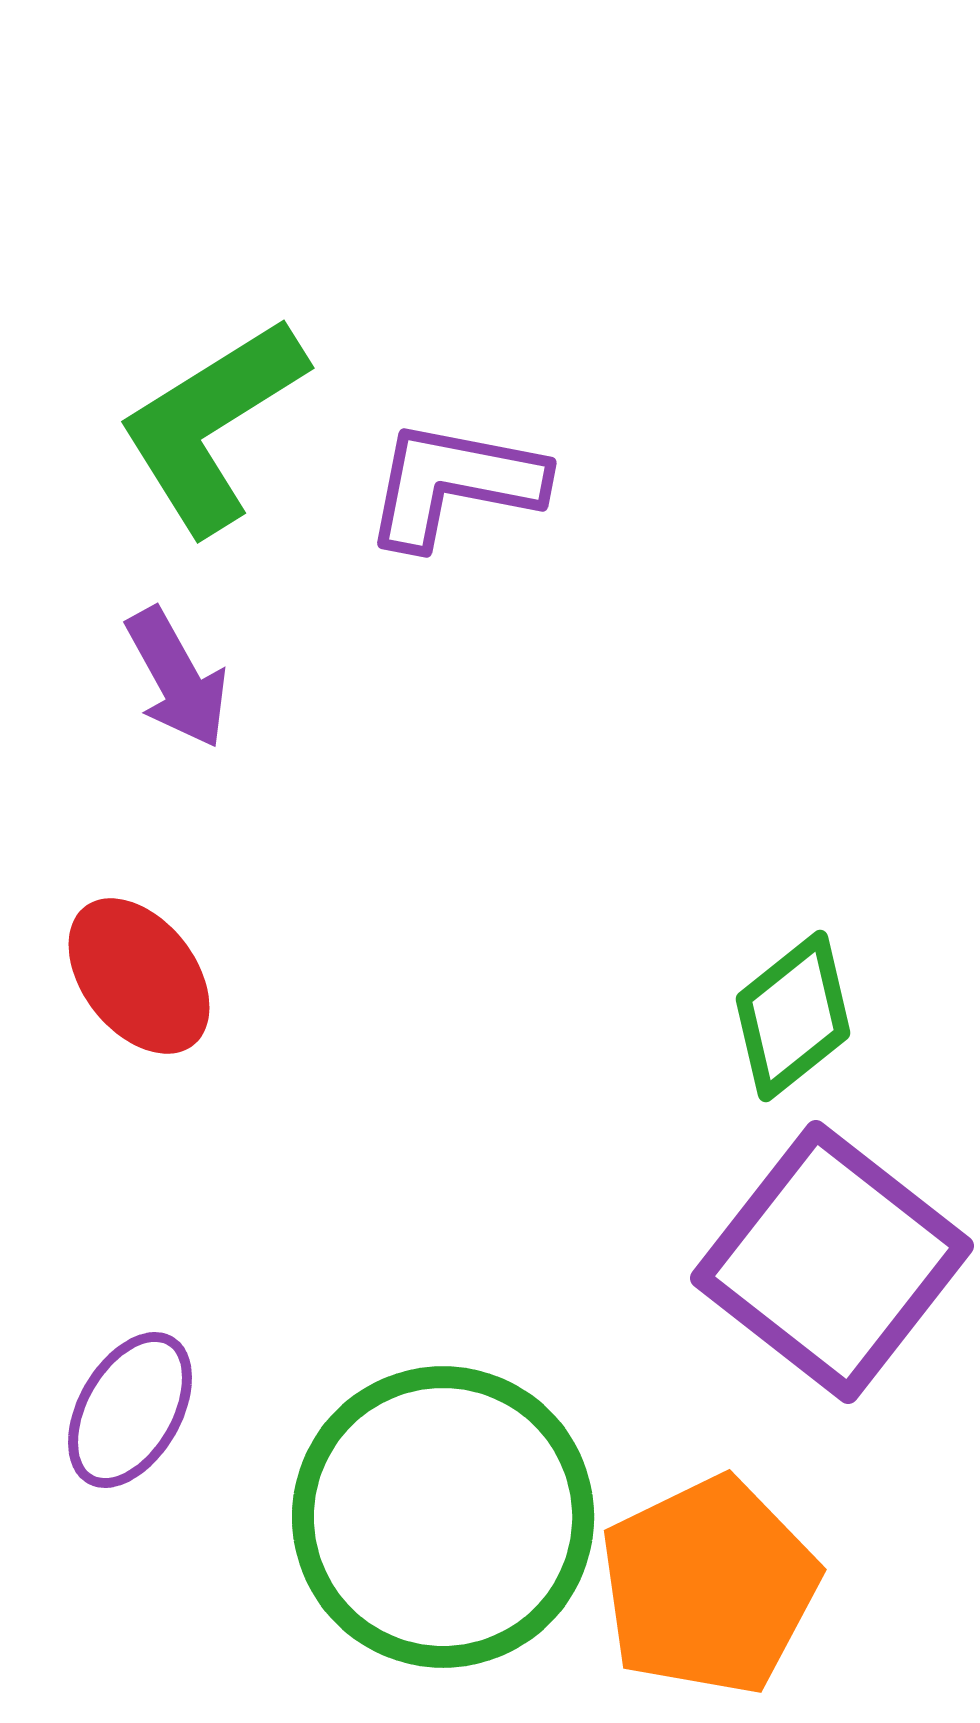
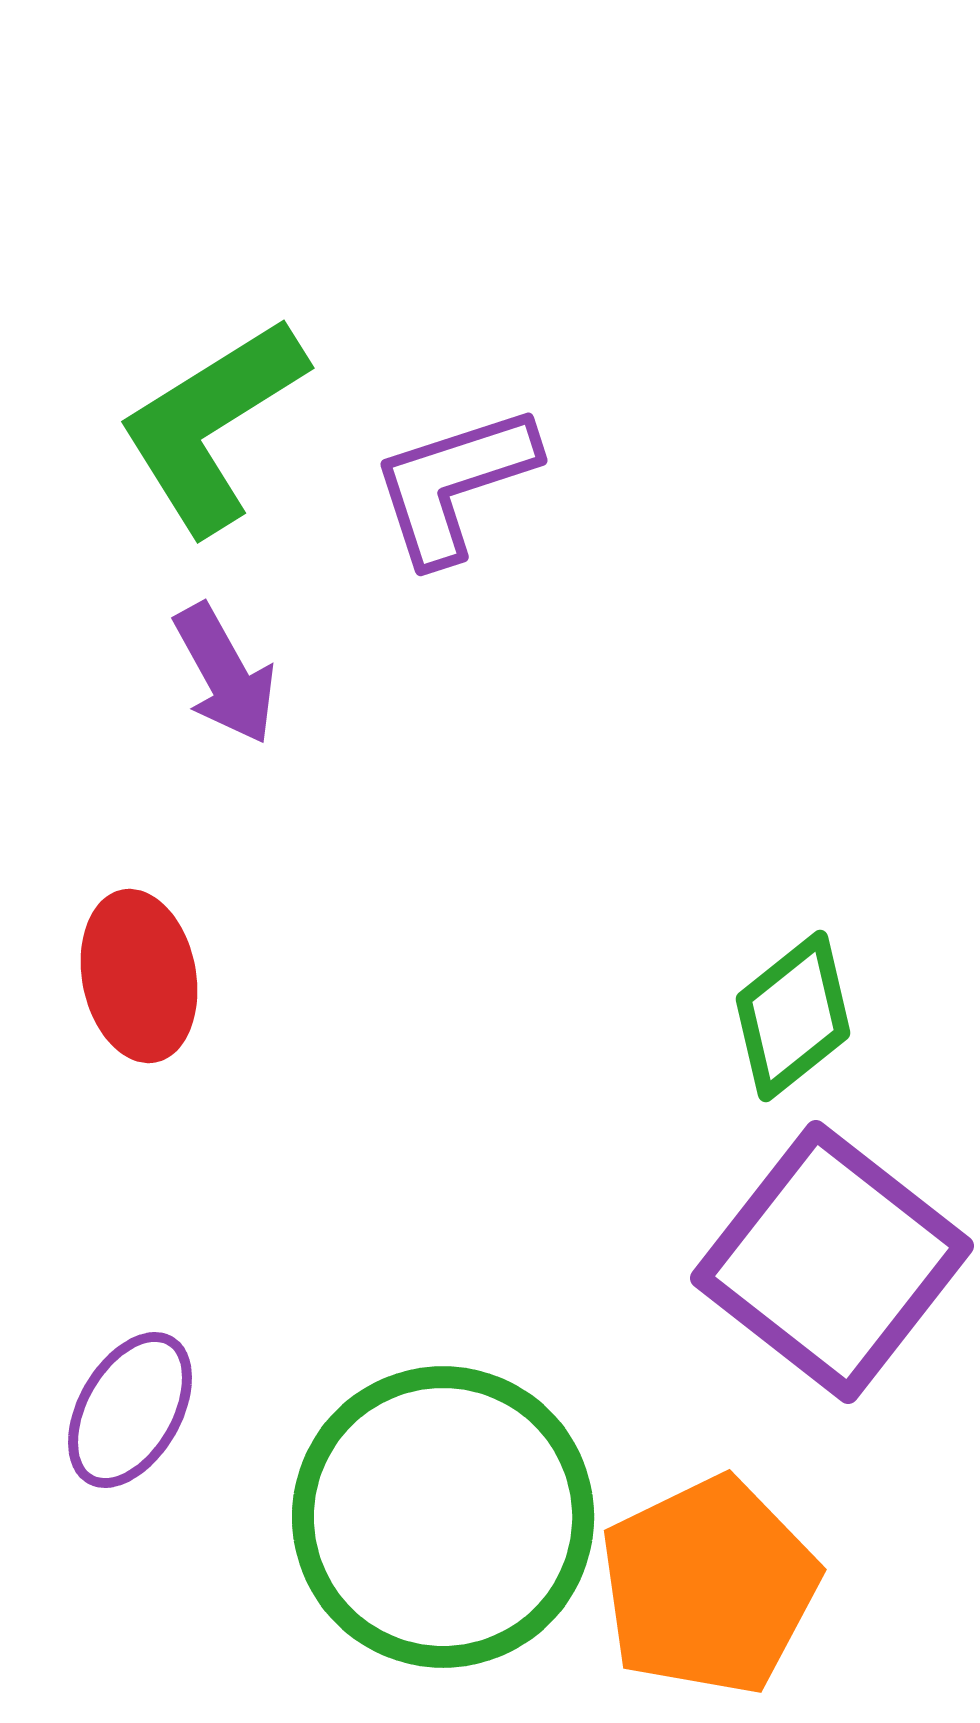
purple L-shape: rotated 29 degrees counterclockwise
purple arrow: moved 48 px right, 4 px up
red ellipse: rotated 27 degrees clockwise
